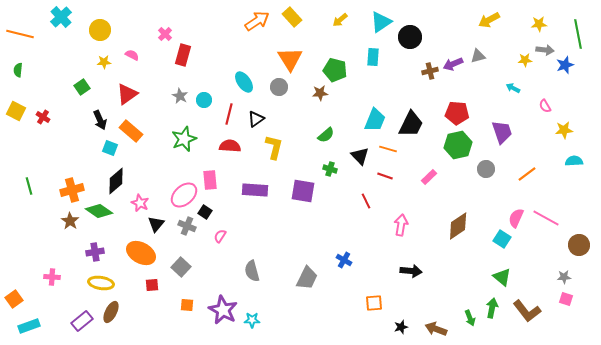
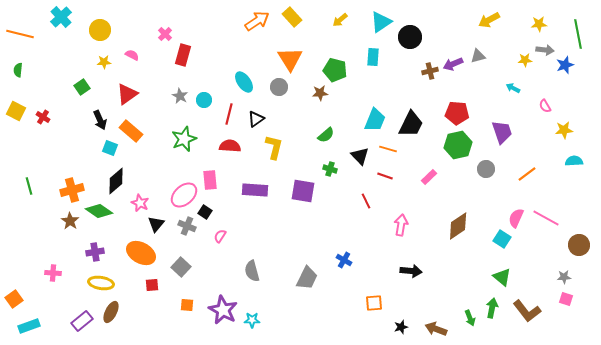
pink cross at (52, 277): moved 1 px right, 4 px up
